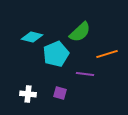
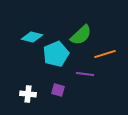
green semicircle: moved 1 px right, 3 px down
orange line: moved 2 px left
purple square: moved 2 px left, 3 px up
